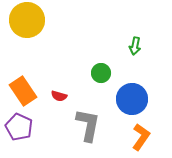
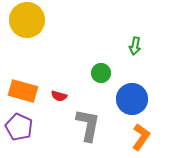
orange rectangle: rotated 40 degrees counterclockwise
